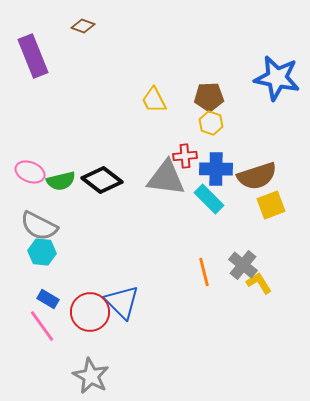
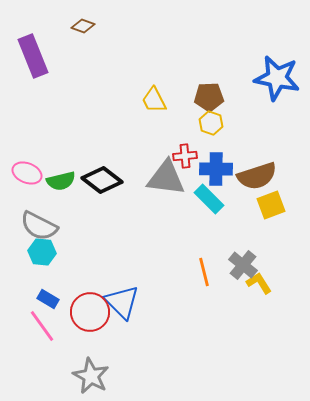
pink ellipse: moved 3 px left, 1 px down
